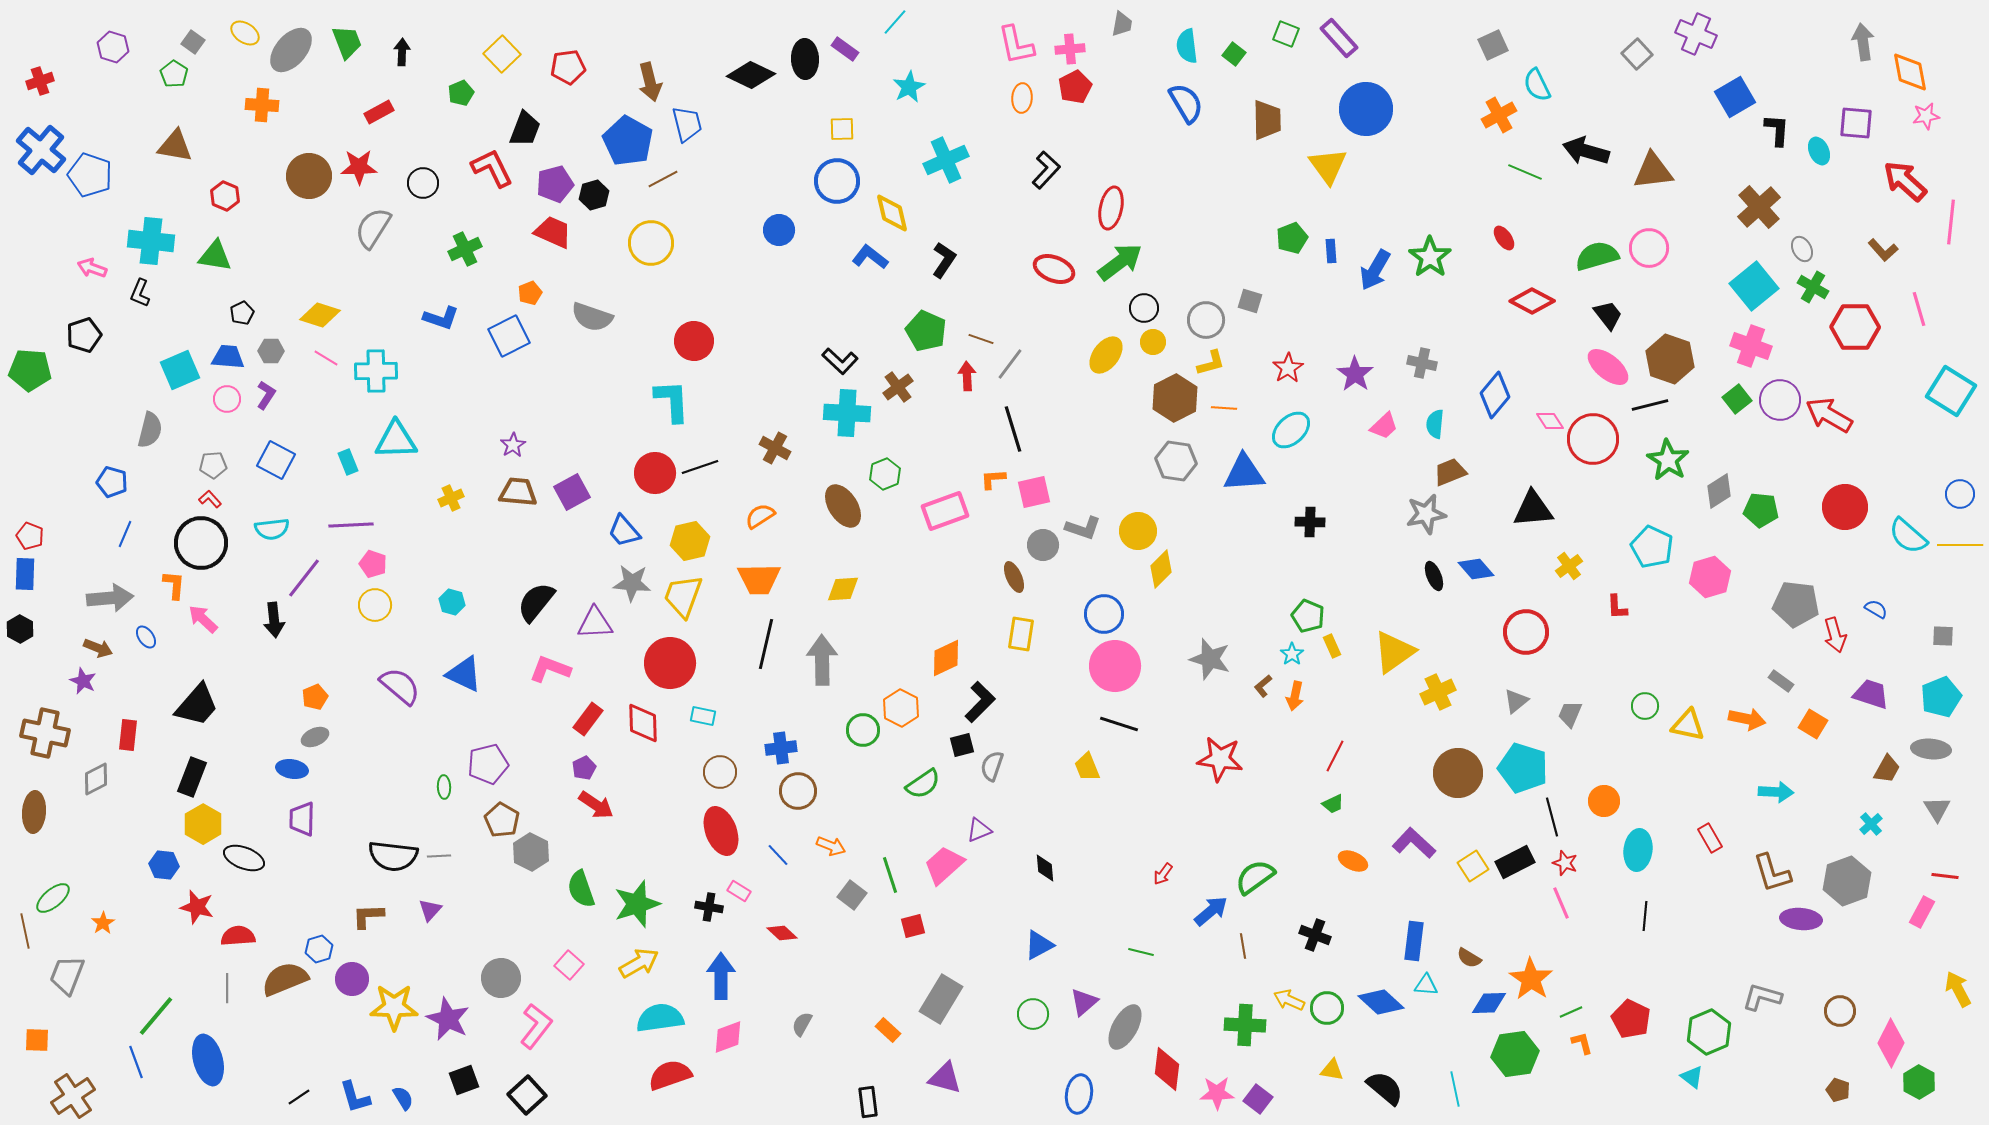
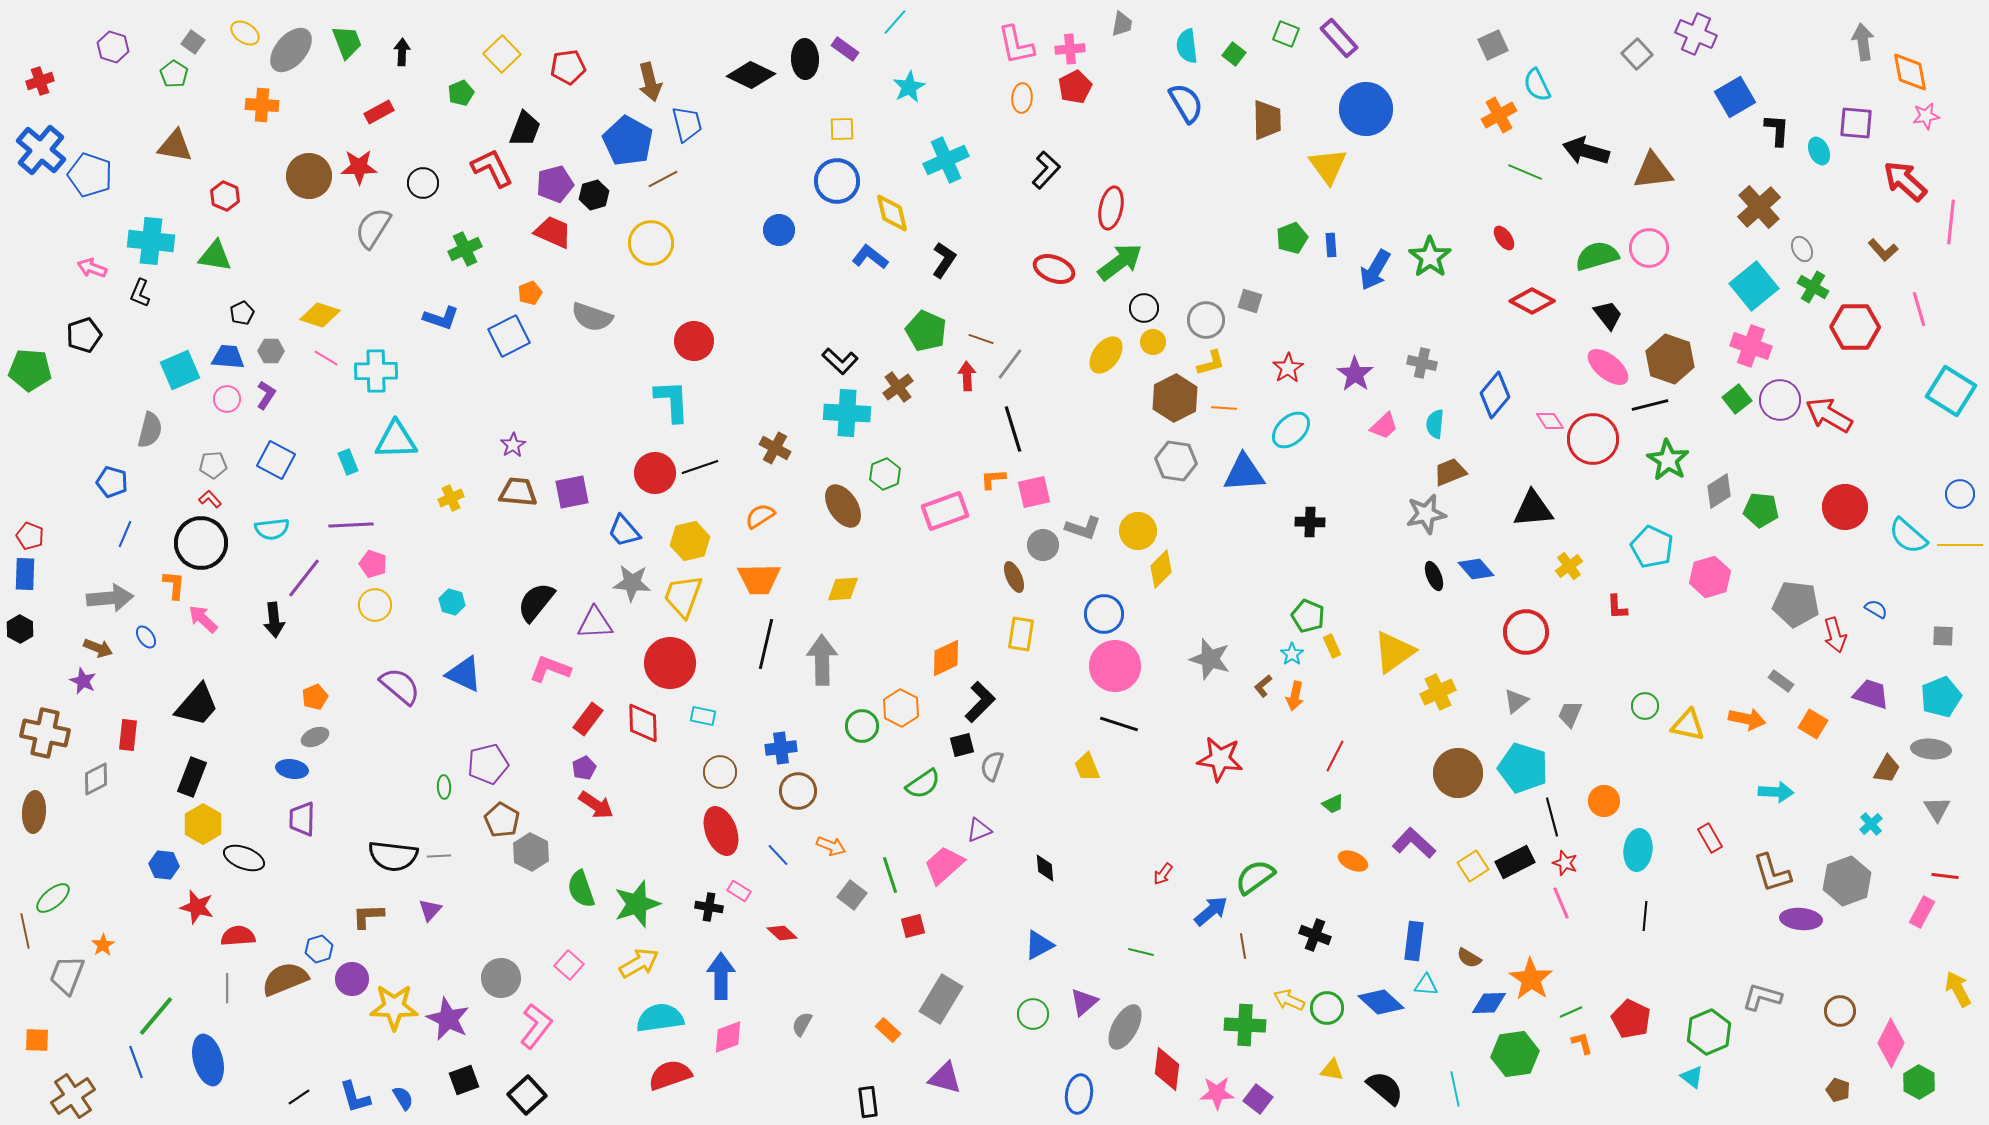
blue rectangle at (1331, 251): moved 6 px up
purple square at (572, 492): rotated 18 degrees clockwise
green circle at (863, 730): moved 1 px left, 4 px up
orange star at (103, 923): moved 22 px down
